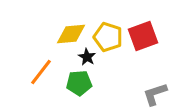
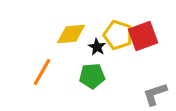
yellow pentagon: moved 10 px right, 2 px up
black star: moved 10 px right, 10 px up
orange line: moved 1 px right; rotated 8 degrees counterclockwise
green pentagon: moved 13 px right, 7 px up
